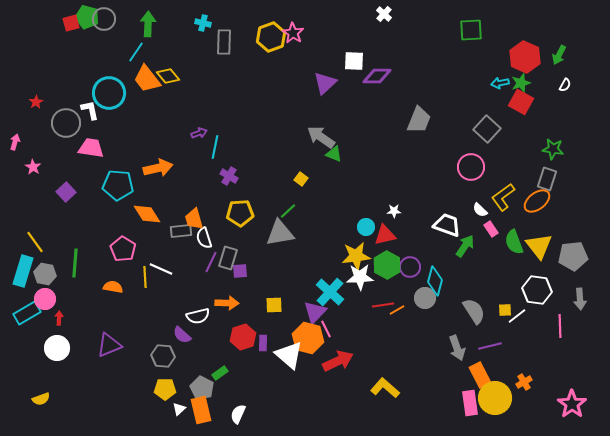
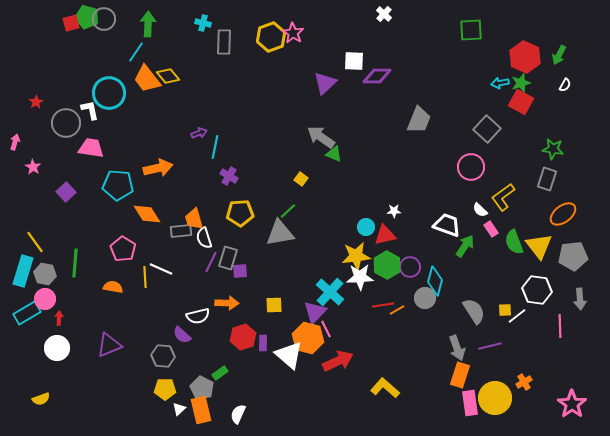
orange ellipse at (537, 201): moved 26 px right, 13 px down
orange rectangle at (480, 375): moved 20 px left; rotated 45 degrees clockwise
